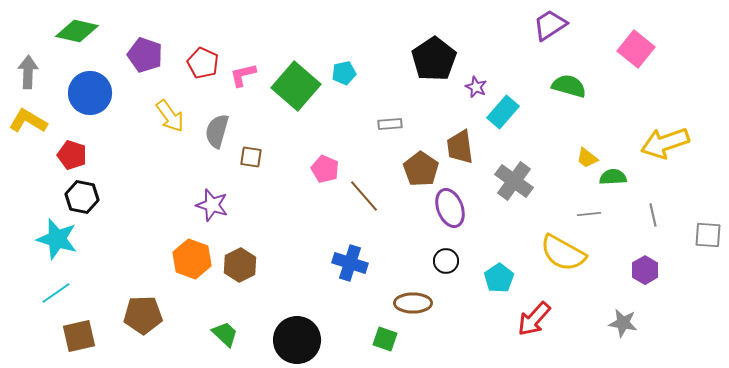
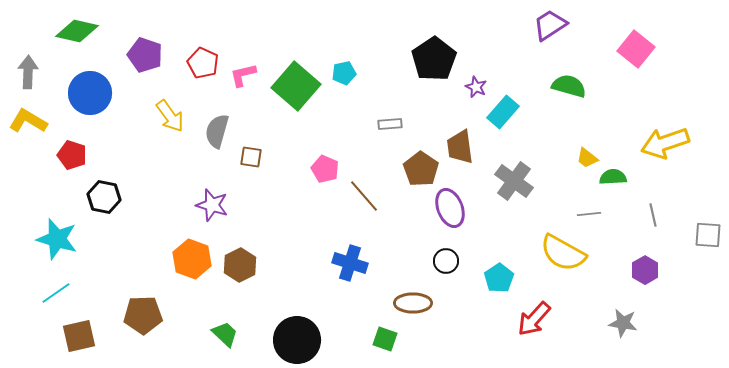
black hexagon at (82, 197): moved 22 px right
